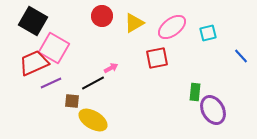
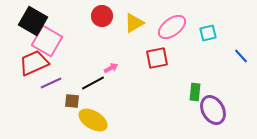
pink square: moved 7 px left, 7 px up
